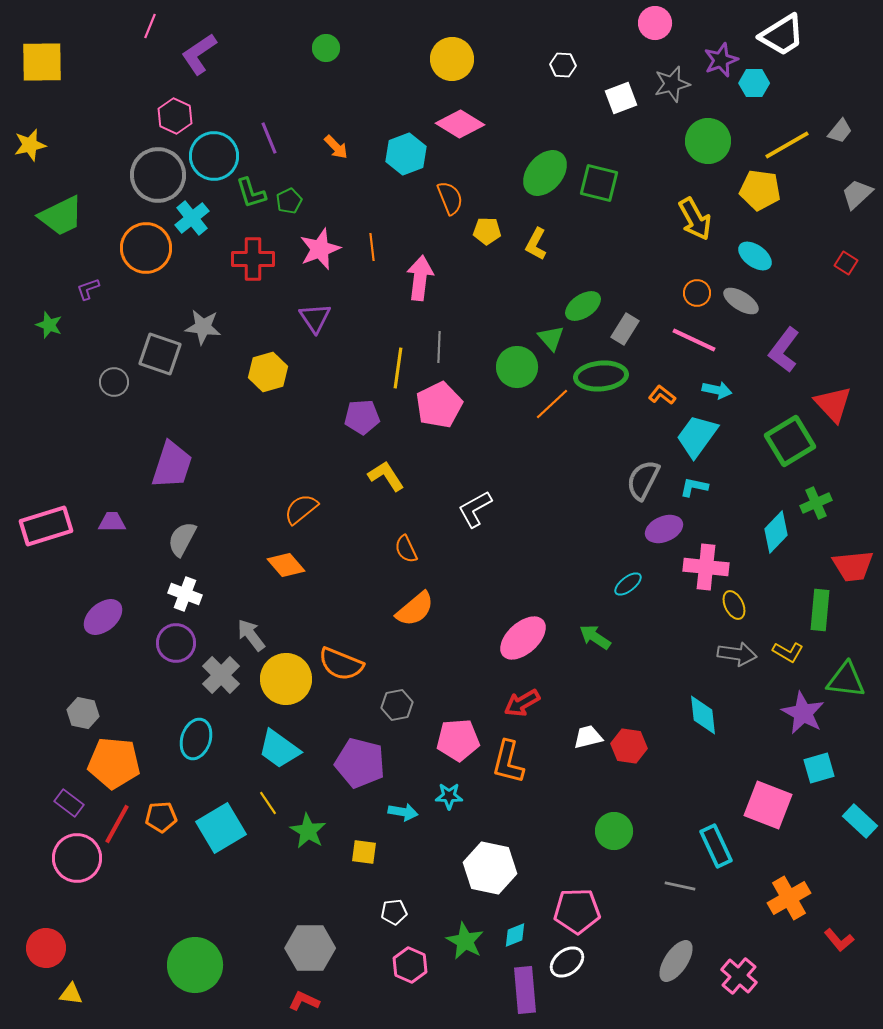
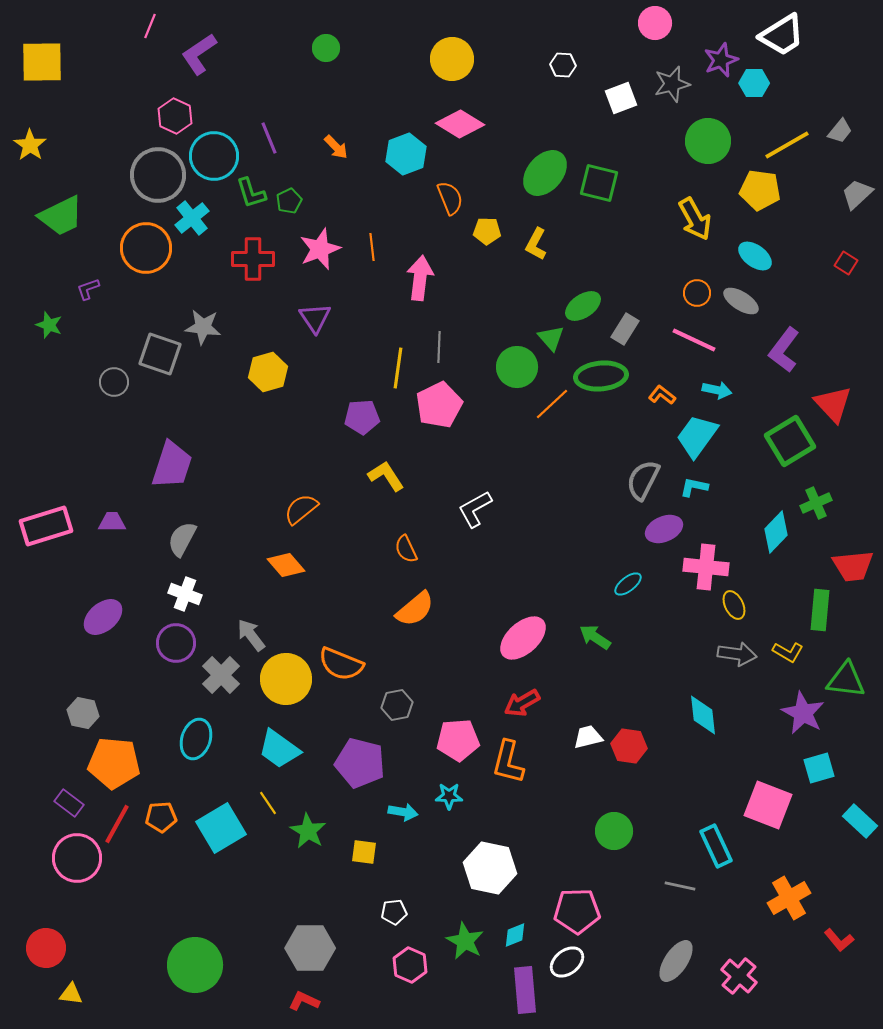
yellow star at (30, 145): rotated 24 degrees counterclockwise
